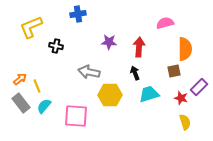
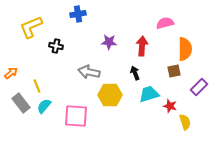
red arrow: moved 3 px right, 1 px up
orange arrow: moved 9 px left, 6 px up
red star: moved 11 px left, 8 px down
